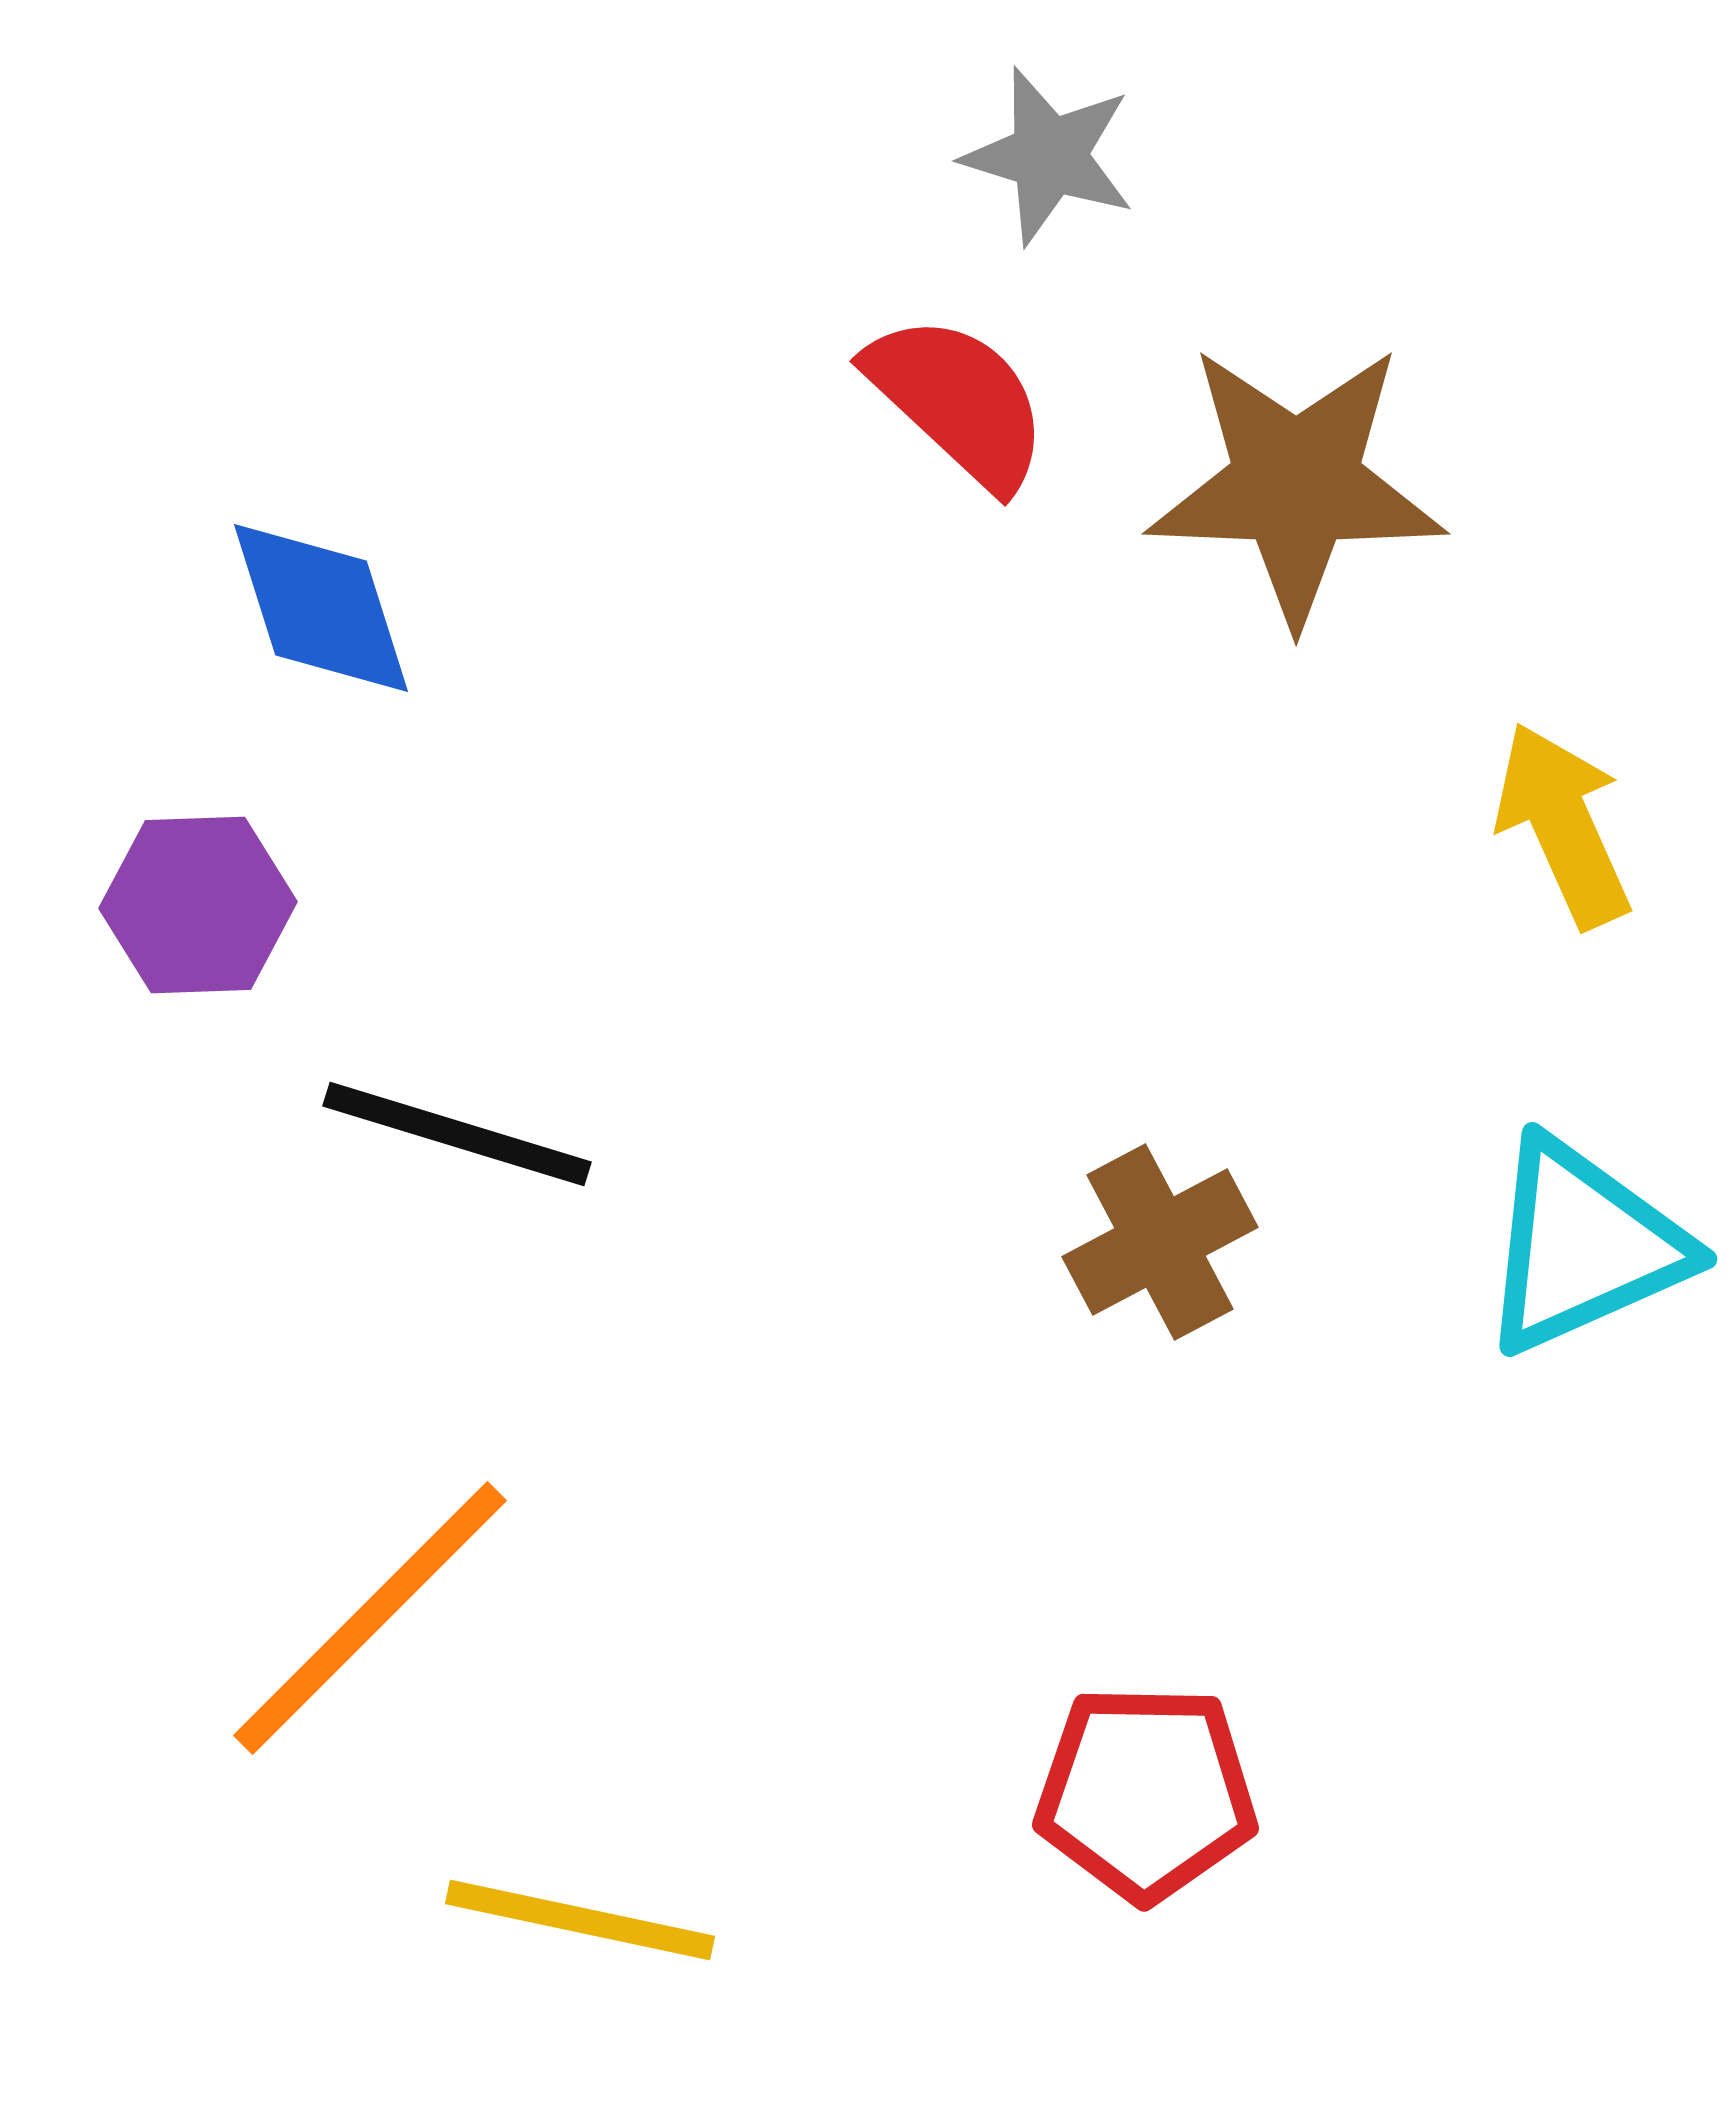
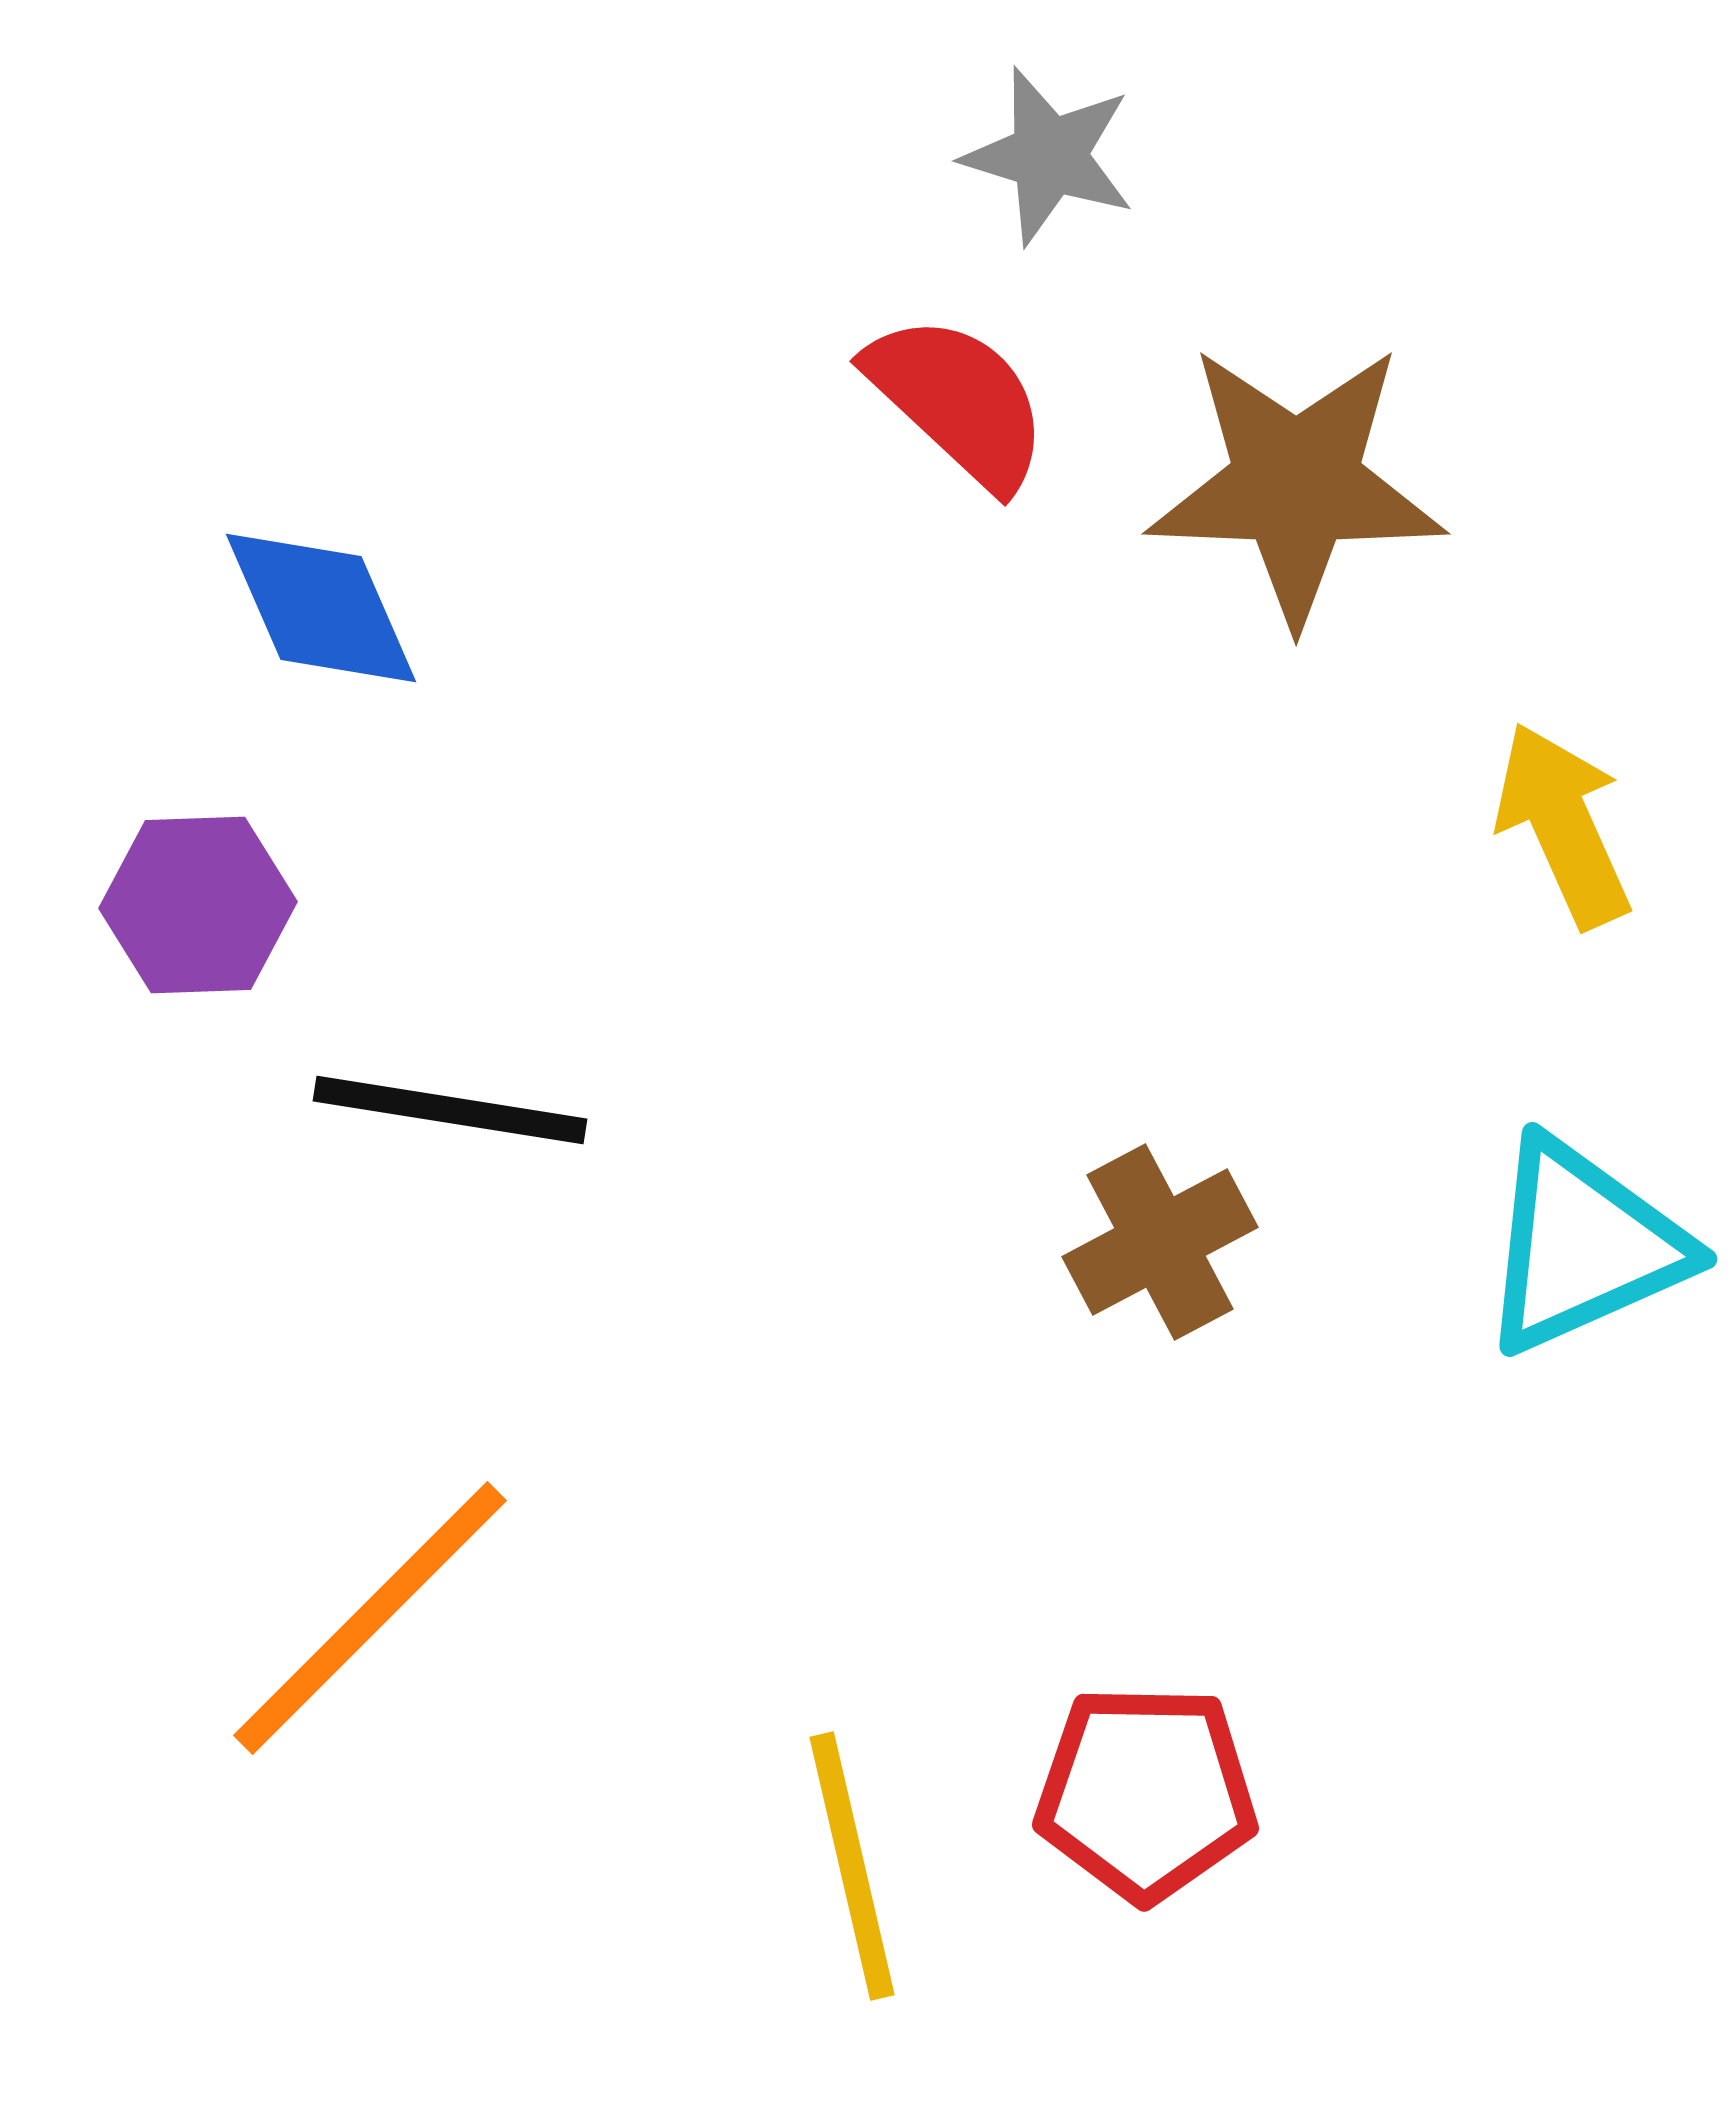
blue diamond: rotated 6 degrees counterclockwise
black line: moved 7 px left, 24 px up; rotated 8 degrees counterclockwise
yellow line: moved 272 px right, 54 px up; rotated 65 degrees clockwise
